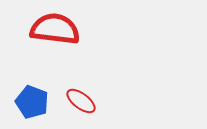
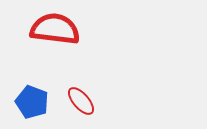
red ellipse: rotated 12 degrees clockwise
